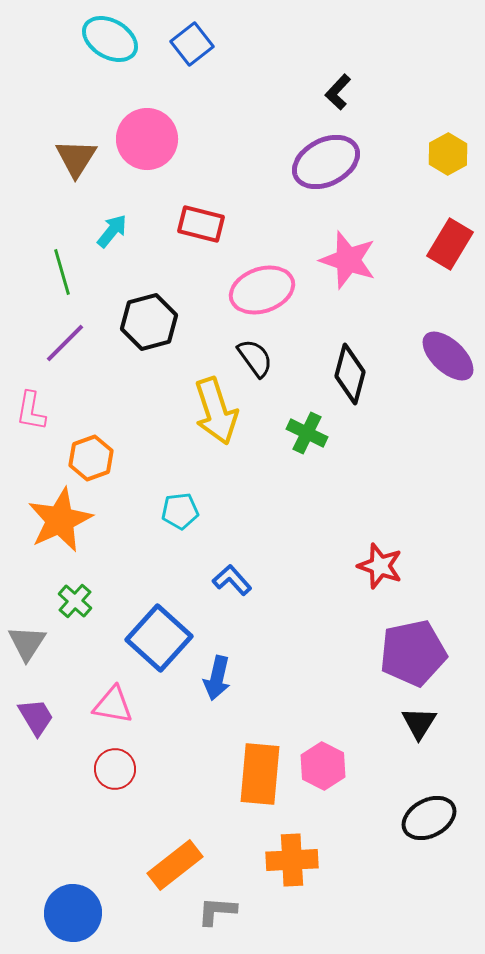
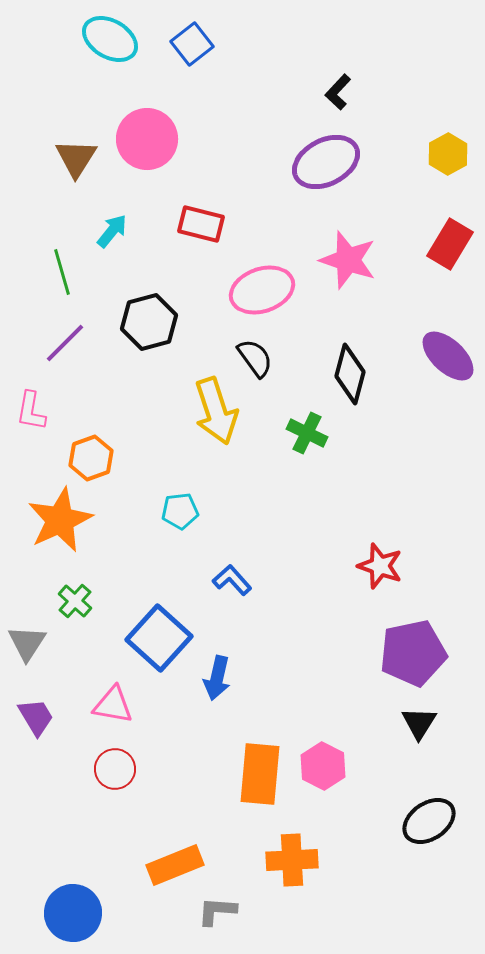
black ellipse at (429, 818): moved 3 px down; rotated 6 degrees counterclockwise
orange rectangle at (175, 865): rotated 16 degrees clockwise
